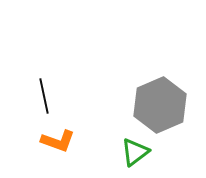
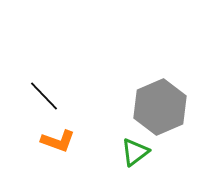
black line: rotated 32 degrees counterclockwise
gray hexagon: moved 2 px down
